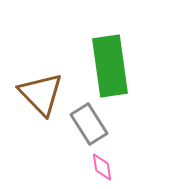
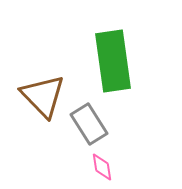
green rectangle: moved 3 px right, 5 px up
brown triangle: moved 2 px right, 2 px down
